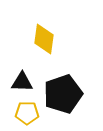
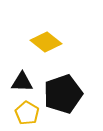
yellow diamond: moved 2 px right, 3 px down; rotated 60 degrees counterclockwise
yellow pentagon: rotated 30 degrees clockwise
